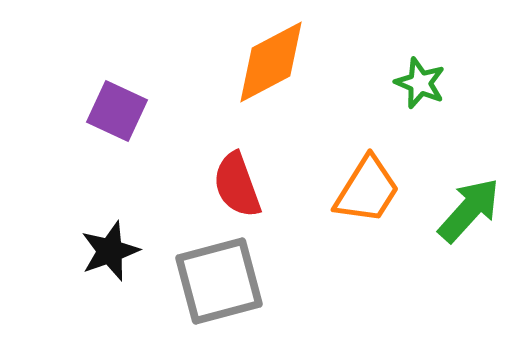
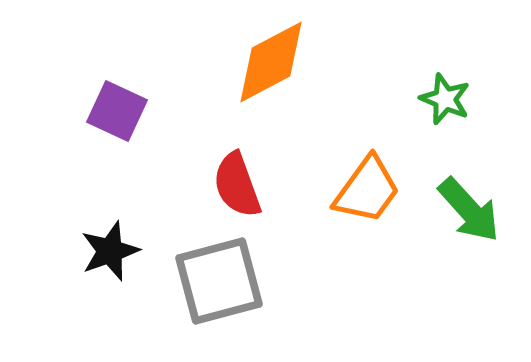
green star: moved 25 px right, 16 px down
orange trapezoid: rotated 4 degrees clockwise
green arrow: rotated 96 degrees clockwise
